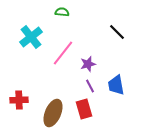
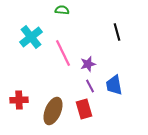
green semicircle: moved 2 px up
black line: rotated 30 degrees clockwise
pink line: rotated 64 degrees counterclockwise
blue trapezoid: moved 2 px left
brown ellipse: moved 2 px up
